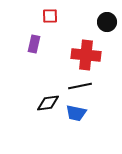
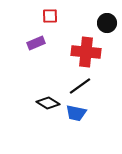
black circle: moved 1 px down
purple rectangle: moved 2 px right, 1 px up; rotated 54 degrees clockwise
red cross: moved 3 px up
black line: rotated 25 degrees counterclockwise
black diamond: rotated 40 degrees clockwise
